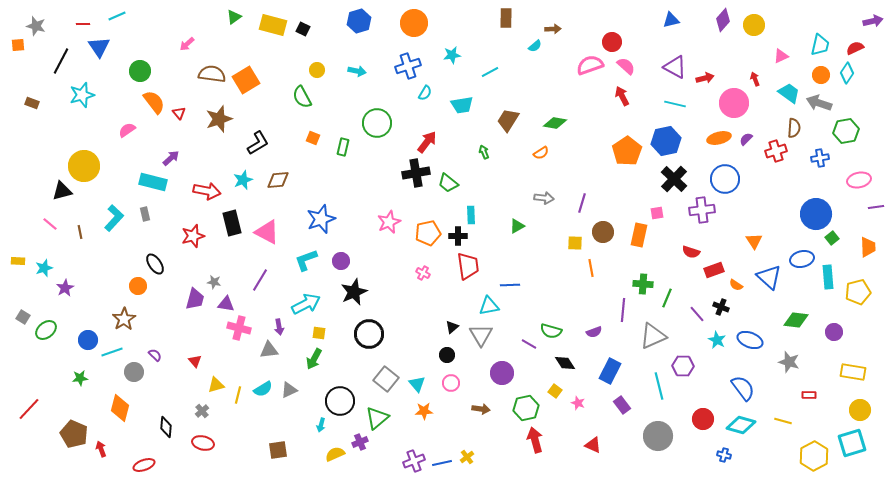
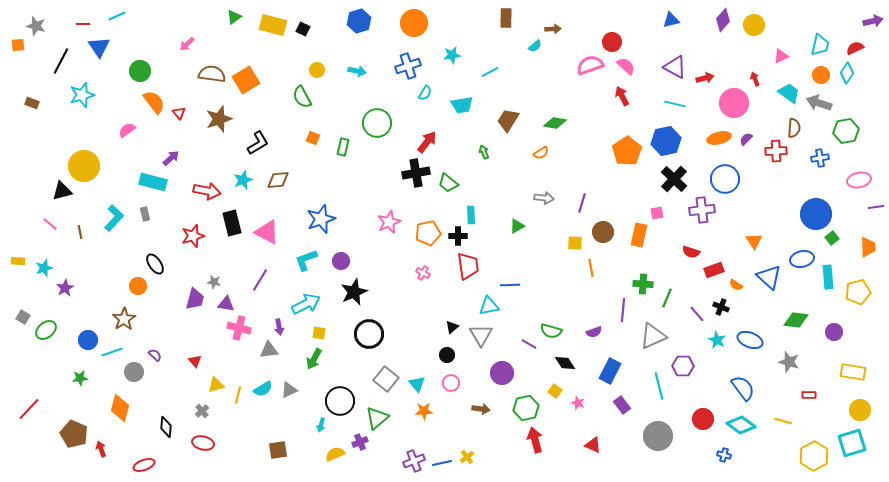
red cross at (776, 151): rotated 15 degrees clockwise
cyan diamond at (741, 425): rotated 20 degrees clockwise
